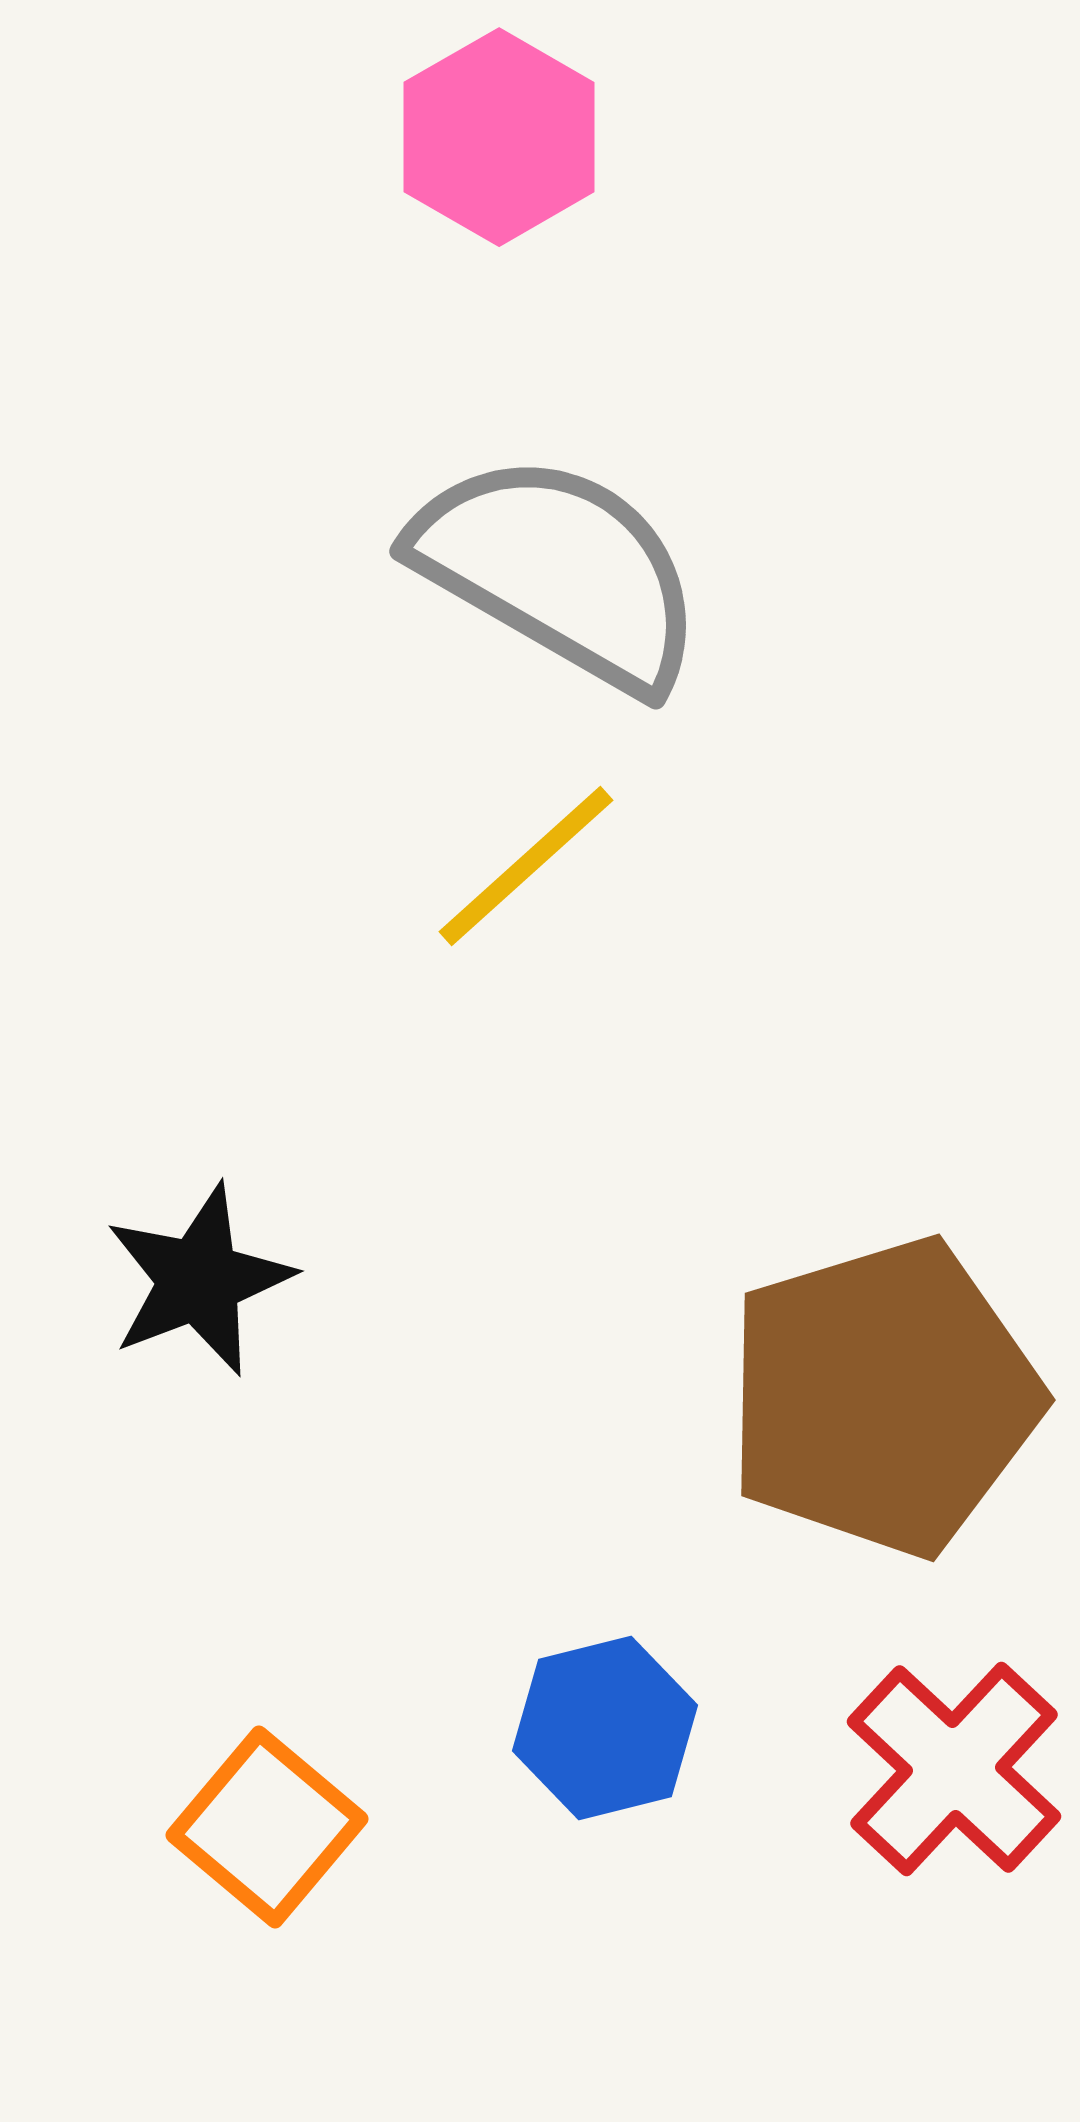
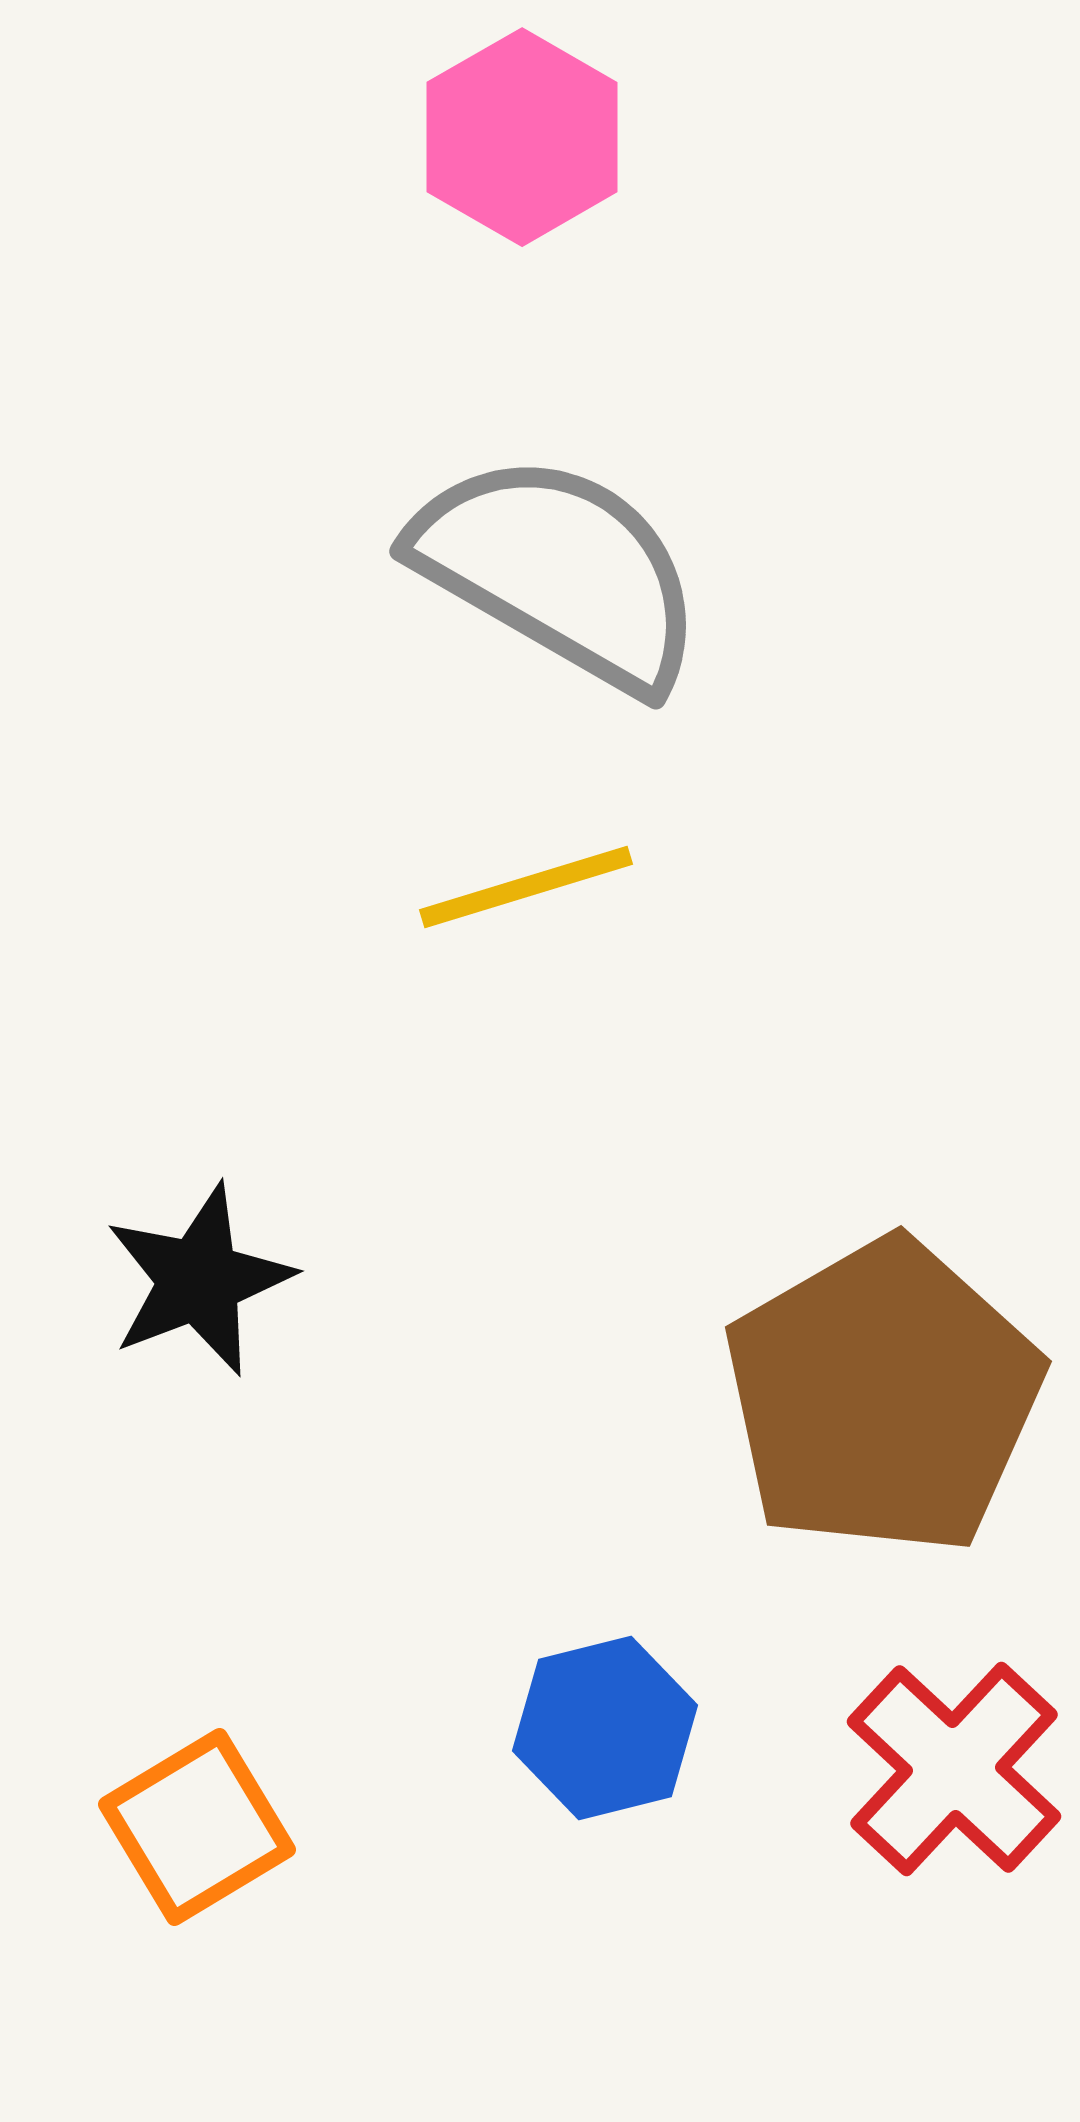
pink hexagon: moved 23 px right
yellow line: moved 21 px down; rotated 25 degrees clockwise
brown pentagon: rotated 13 degrees counterclockwise
orange square: moved 70 px left; rotated 19 degrees clockwise
